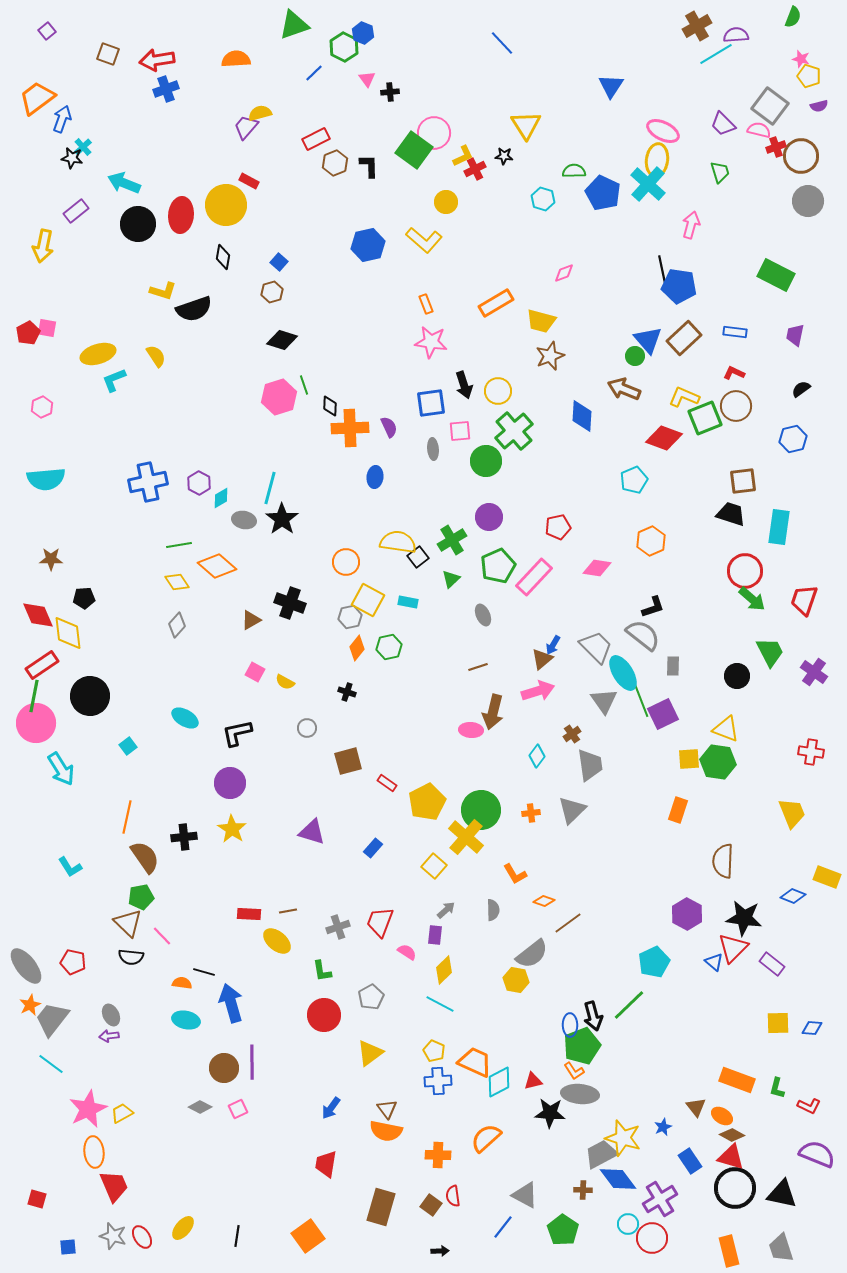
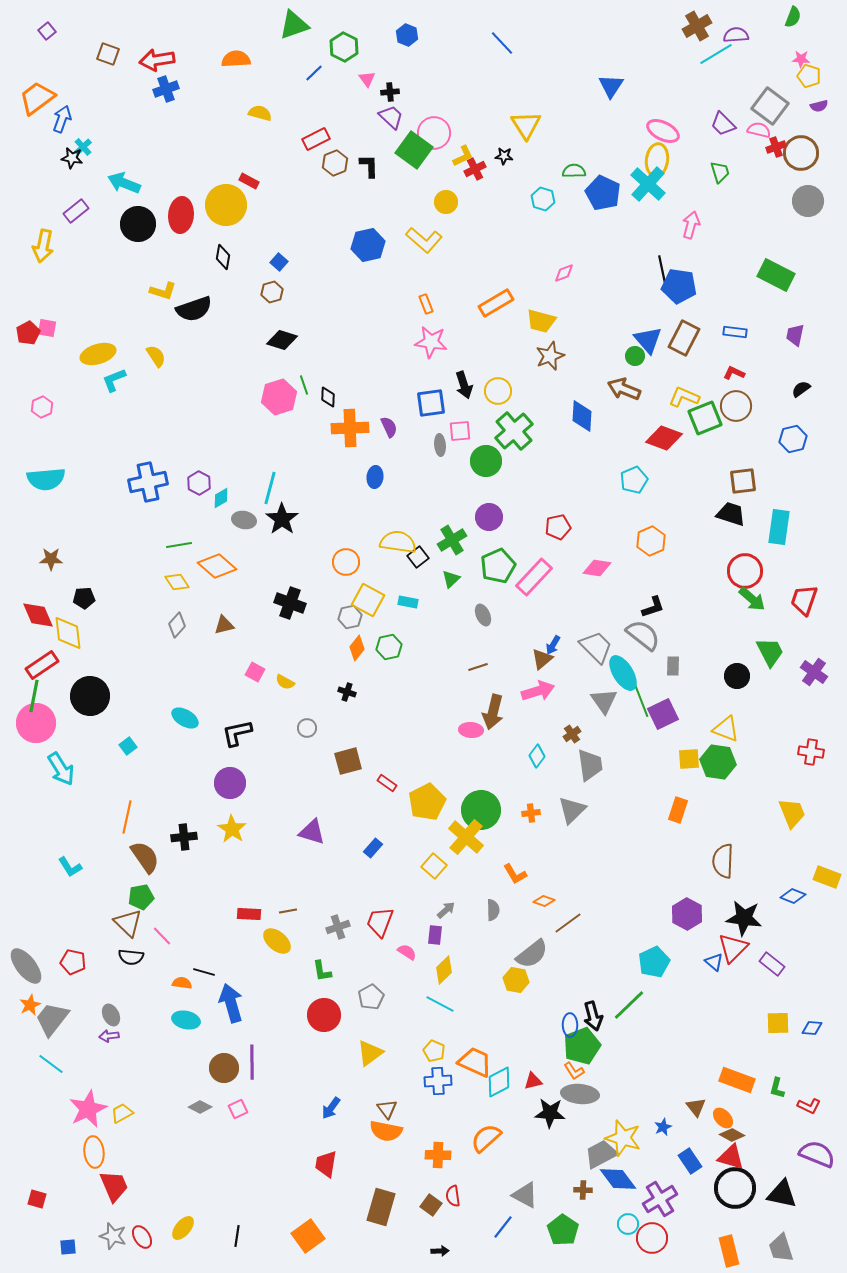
blue hexagon at (363, 33): moved 44 px right, 2 px down
pink star at (801, 59): rotated 12 degrees counterclockwise
yellow semicircle at (260, 113): rotated 30 degrees clockwise
purple trapezoid at (246, 127): moved 145 px right, 10 px up; rotated 92 degrees clockwise
brown circle at (801, 156): moved 3 px up
brown rectangle at (684, 338): rotated 20 degrees counterclockwise
black diamond at (330, 406): moved 2 px left, 9 px up
gray ellipse at (433, 449): moved 7 px right, 4 px up
brown triangle at (251, 620): moved 27 px left, 5 px down; rotated 15 degrees clockwise
orange ellipse at (722, 1116): moved 1 px right, 2 px down; rotated 15 degrees clockwise
